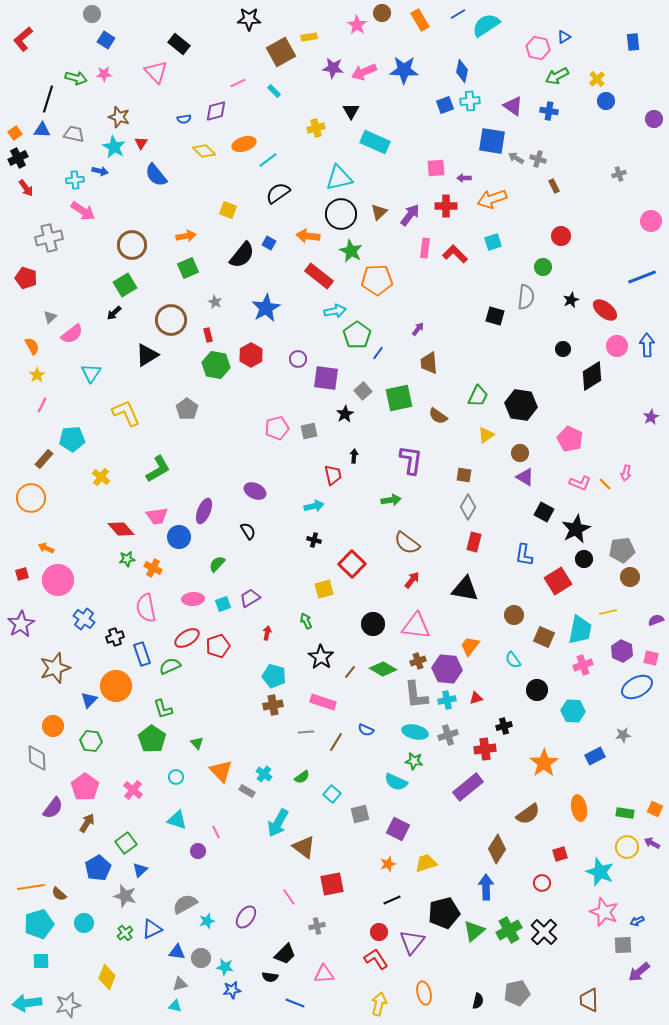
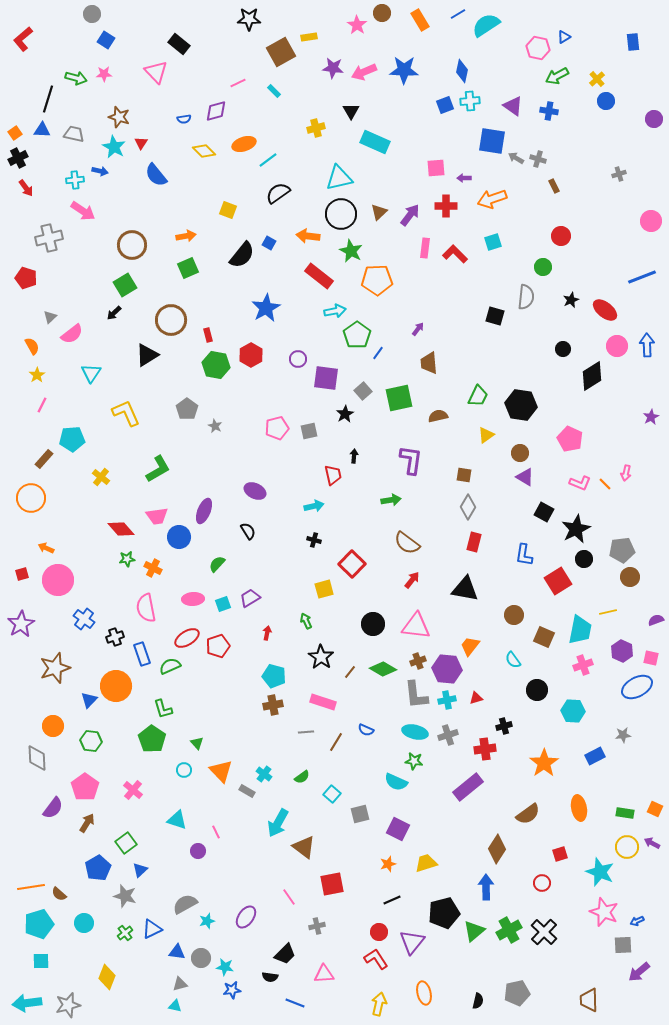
gray star at (215, 302): moved 124 px down
brown semicircle at (438, 416): rotated 132 degrees clockwise
cyan circle at (176, 777): moved 8 px right, 7 px up
